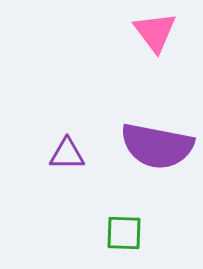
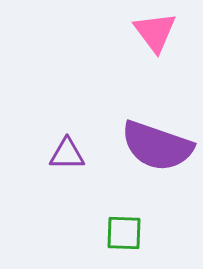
purple semicircle: rotated 8 degrees clockwise
